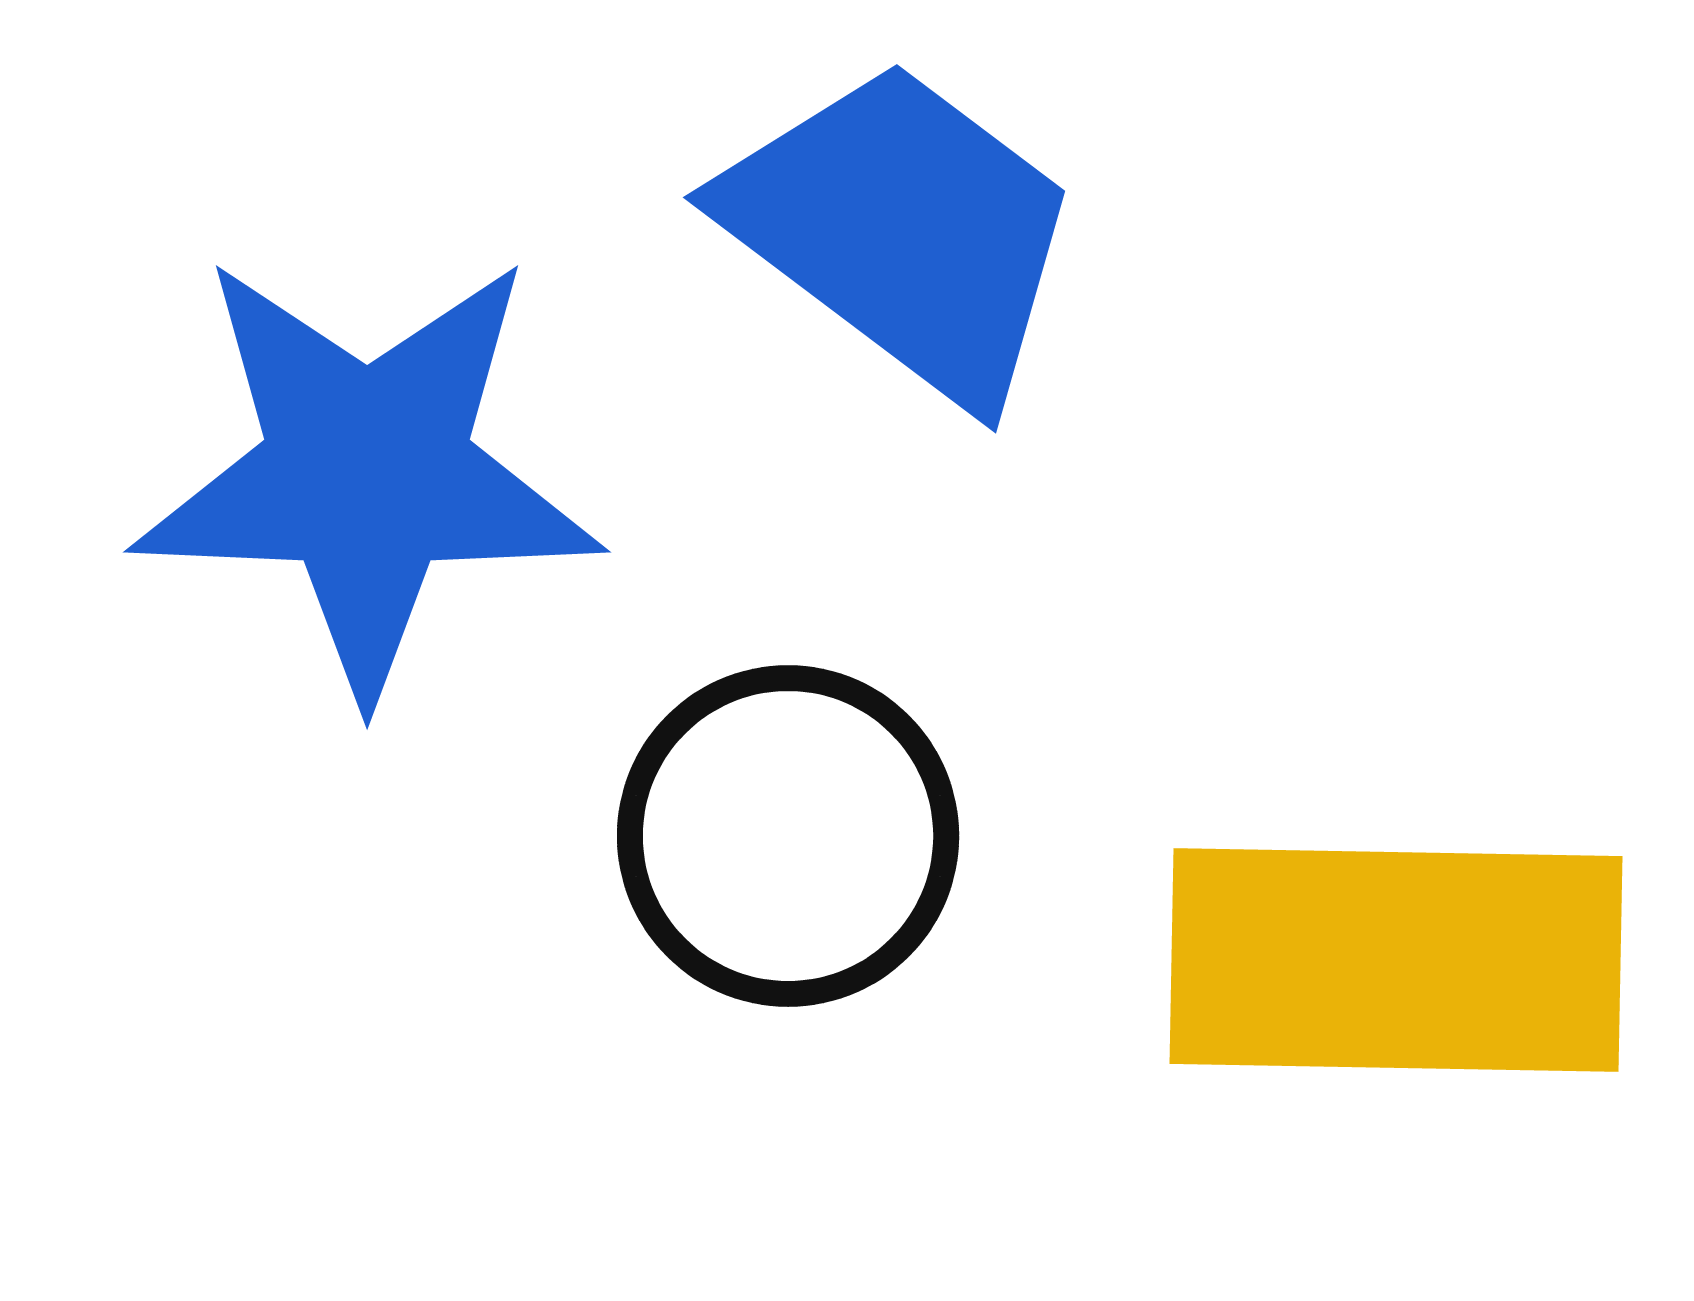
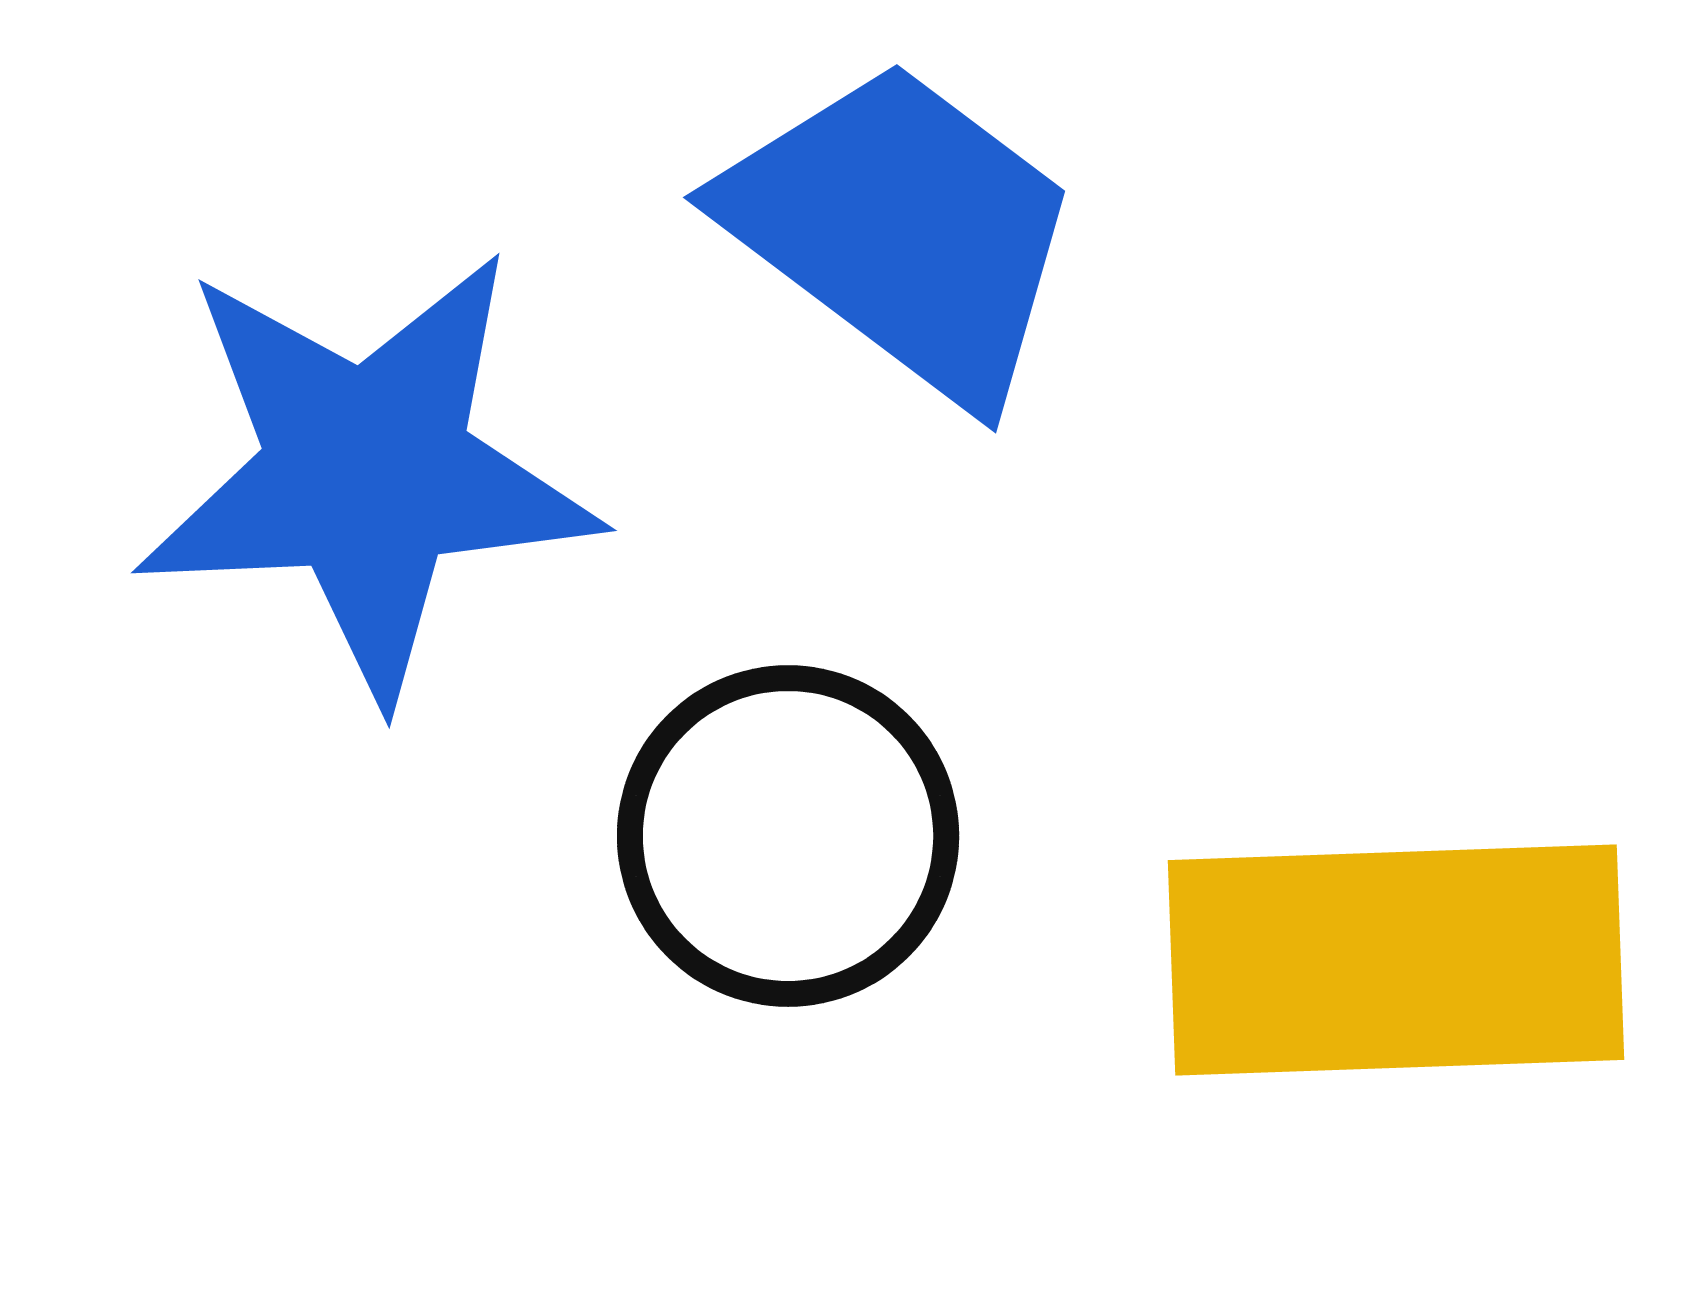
blue star: rotated 5 degrees counterclockwise
yellow rectangle: rotated 3 degrees counterclockwise
